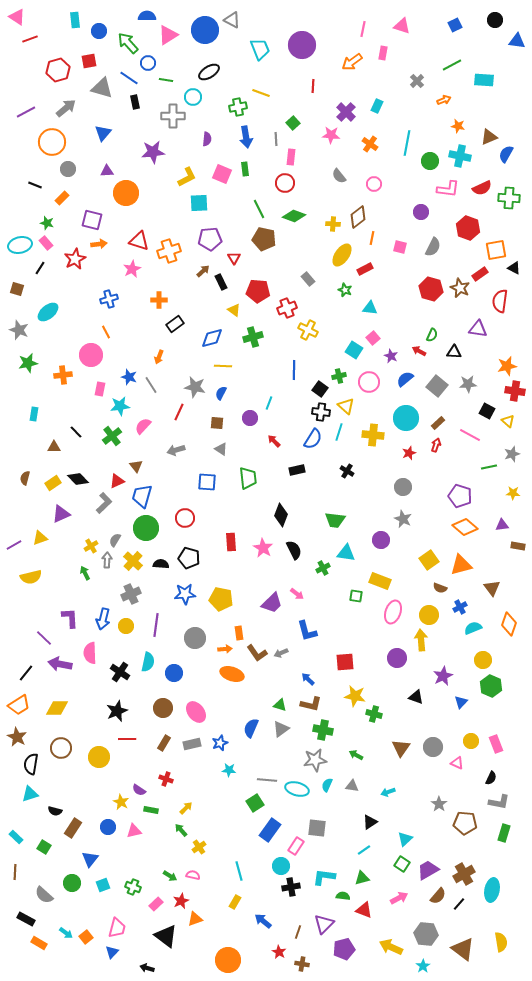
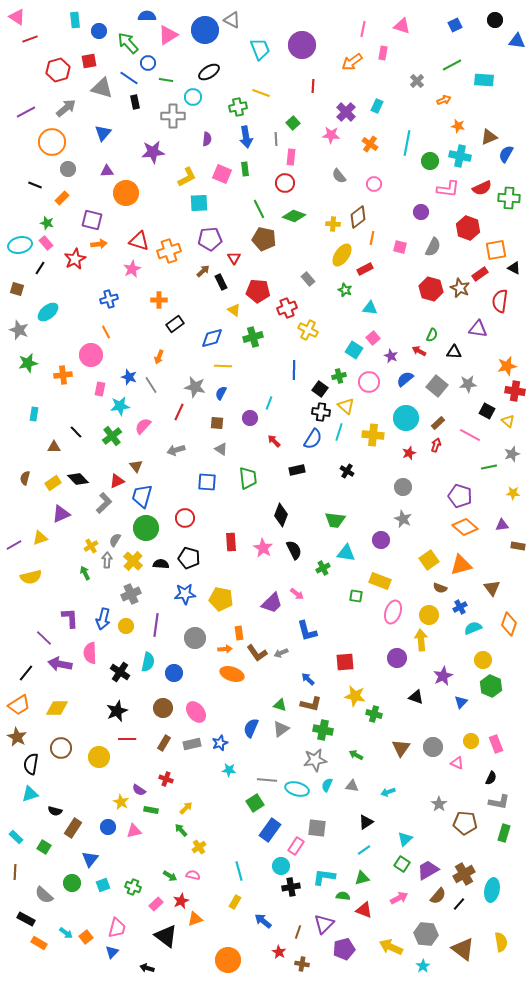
black triangle at (370, 822): moved 4 px left
